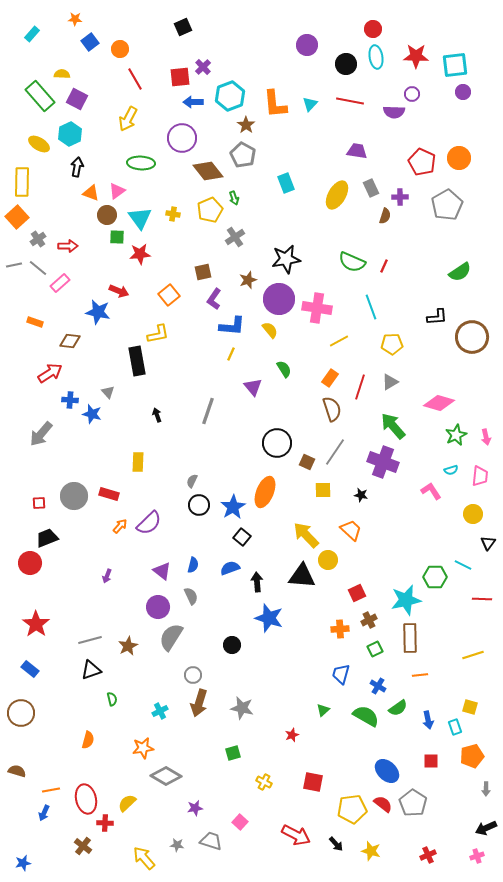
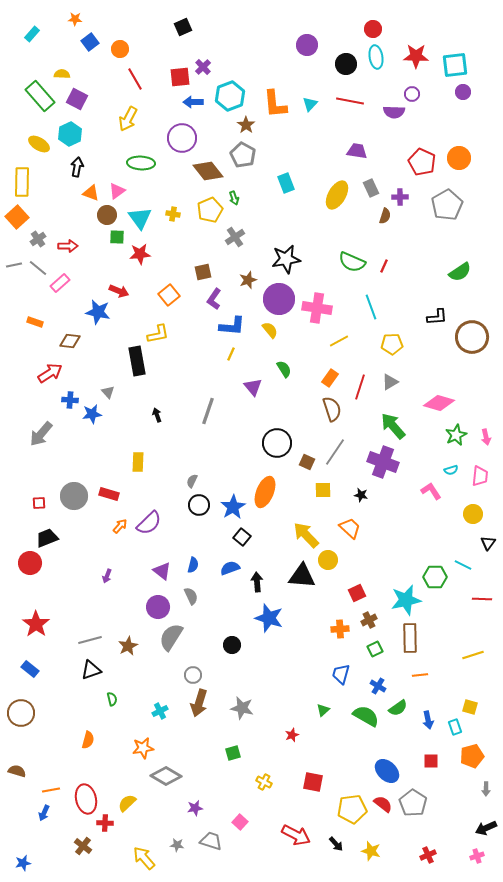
blue star at (92, 414): rotated 24 degrees counterclockwise
orange trapezoid at (351, 530): moved 1 px left, 2 px up
